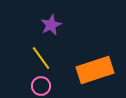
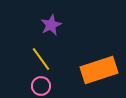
yellow line: moved 1 px down
orange rectangle: moved 4 px right
